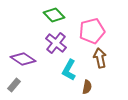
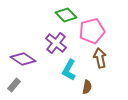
green diamond: moved 12 px right
